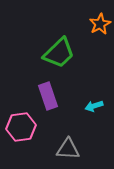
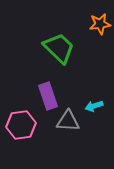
orange star: rotated 20 degrees clockwise
green trapezoid: moved 5 px up; rotated 92 degrees counterclockwise
pink hexagon: moved 2 px up
gray triangle: moved 28 px up
